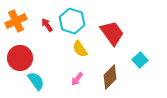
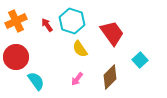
red circle: moved 4 px left, 1 px up
